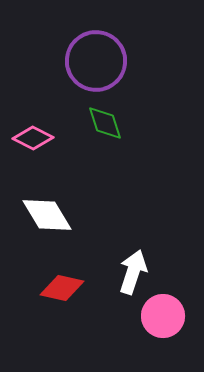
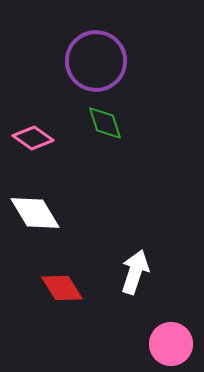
pink diamond: rotated 9 degrees clockwise
white diamond: moved 12 px left, 2 px up
white arrow: moved 2 px right
red diamond: rotated 45 degrees clockwise
pink circle: moved 8 px right, 28 px down
